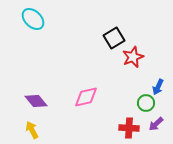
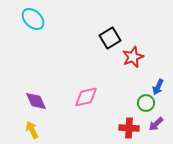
black square: moved 4 px left
purple diamond: rotated 15 degrees clockwise
